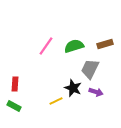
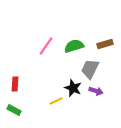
purple arrow: moved 1 px up
green rectangle: moved 4 px down
